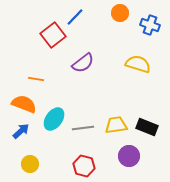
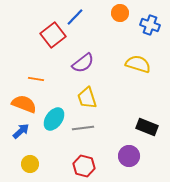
yellow trapezoid: moved 29 px left, 27 px up; rotated 100 degrees counterclockwise
